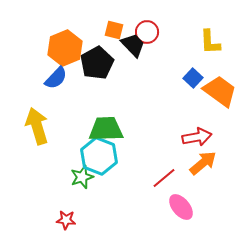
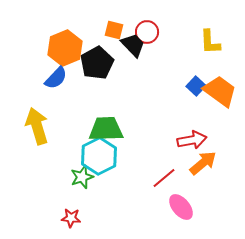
blue square: moved 3 px right, 8 px down
red arrow: moved 5 px left, 3 px down
cyan hexagon: rotated 12 degrees clockwise
red star: moved 5 px right, 2 px up
